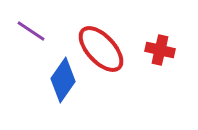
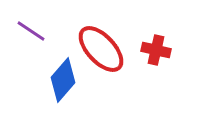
red cross: moved 4 px left
blue diamond: rotated 6 degrees clockwise
